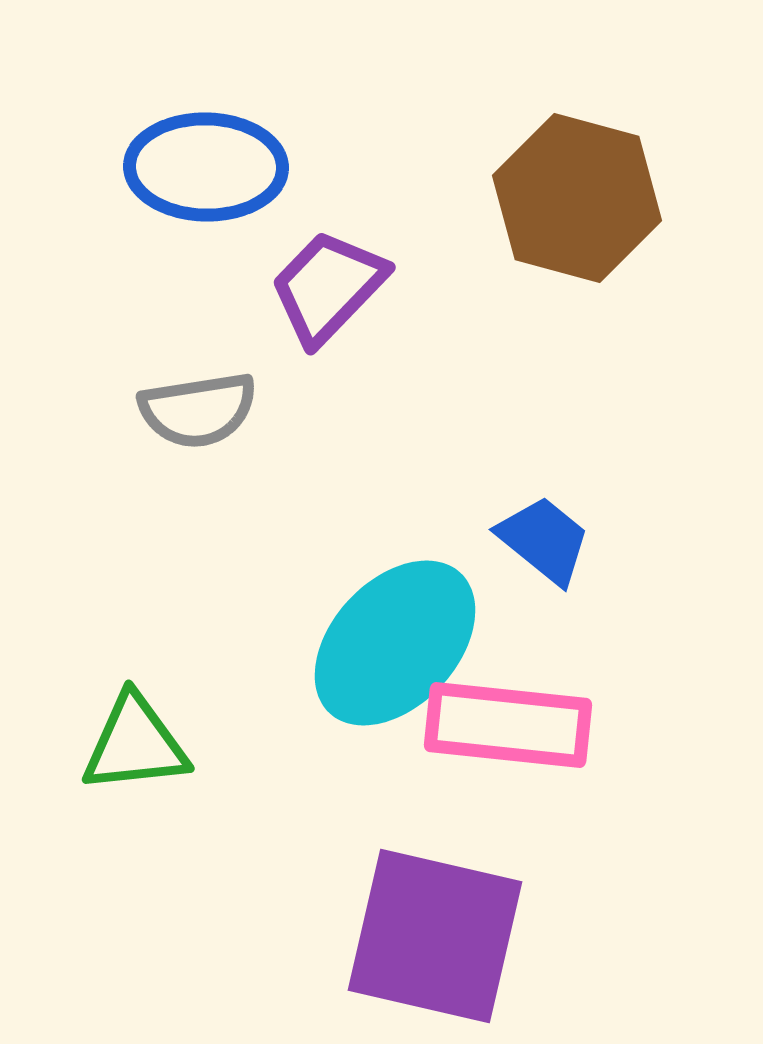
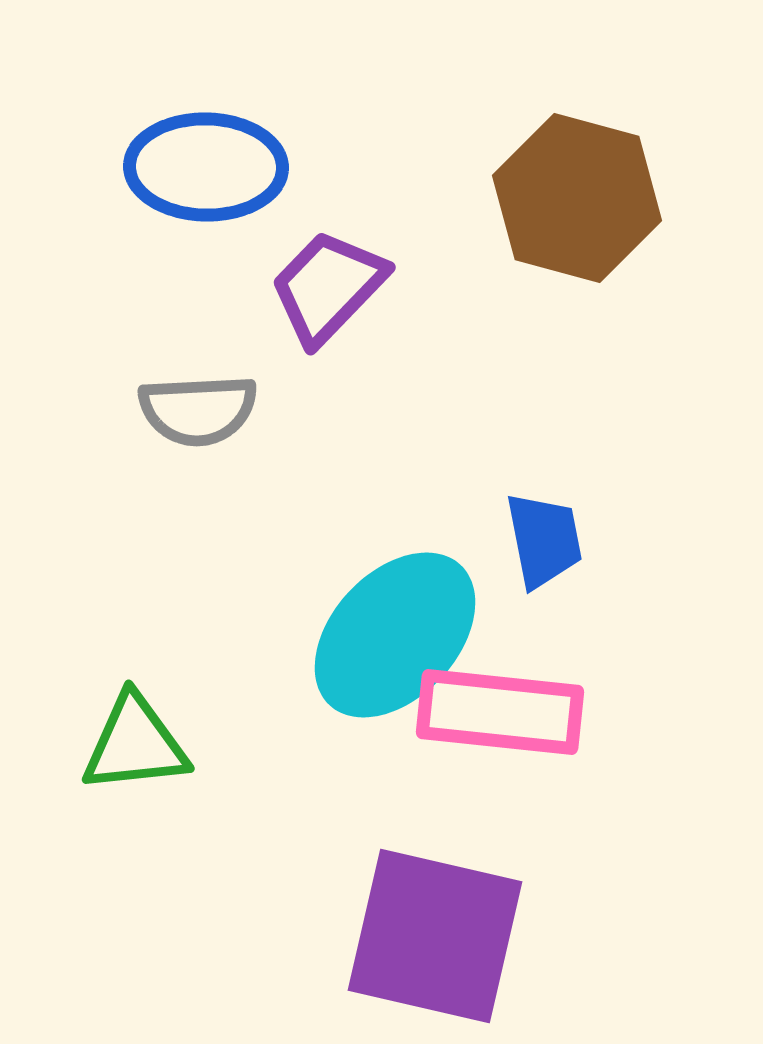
gray semicircle: rotated 6 degrees clockwise
blue trapezoid: rotated 40 degrees clockwise
cyan ellipse: moved 8 px up
pink rectangle: moved 8 px left, 13 px up
